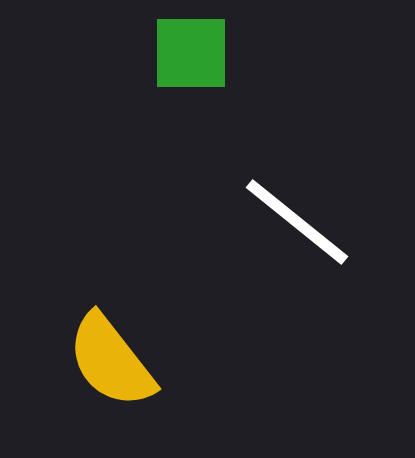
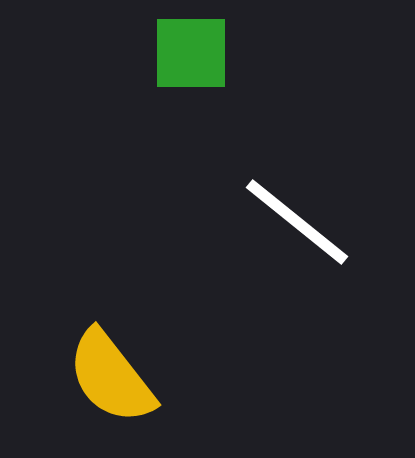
yellow semicircle: moved 16 px down
